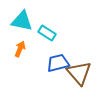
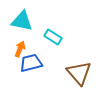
cyan rectangle: moved 6 px right, 4 px down
blue trapezoid: moved 27 px left
